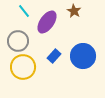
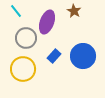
cyan line: moved 8 px left
purple ellipse: rotated 15 degrees counterclockwise
gray circle: moved 8 px right, 3 px up
yellow circle: moved 2 px down
